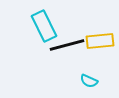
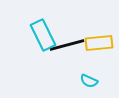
cyan rectangle: moved 1 px left, 9 px down
yellow rectangle: moved 1 px left, 2 px down
